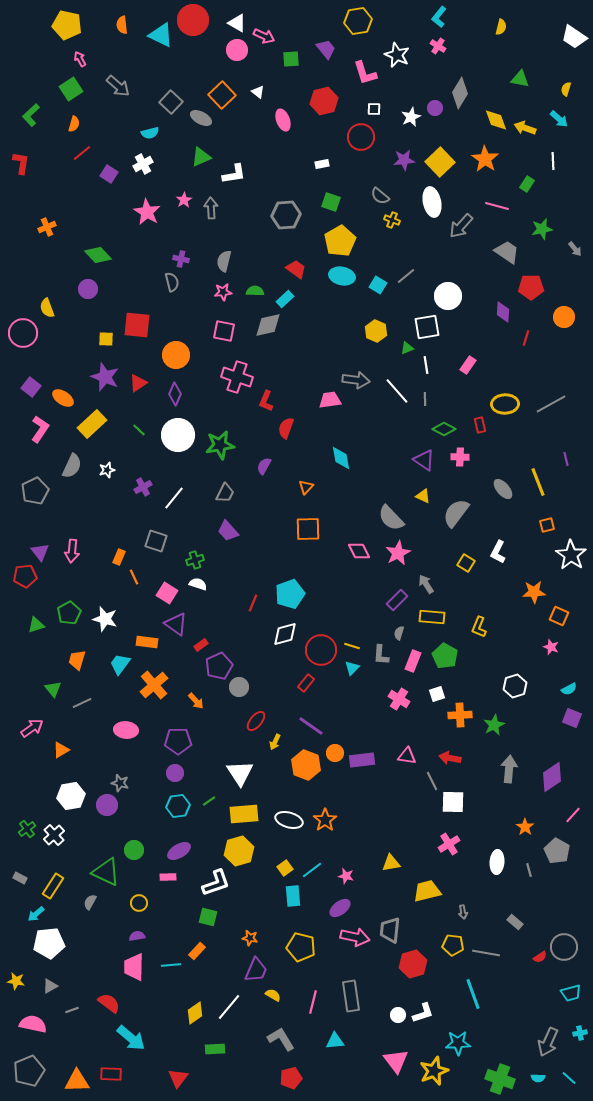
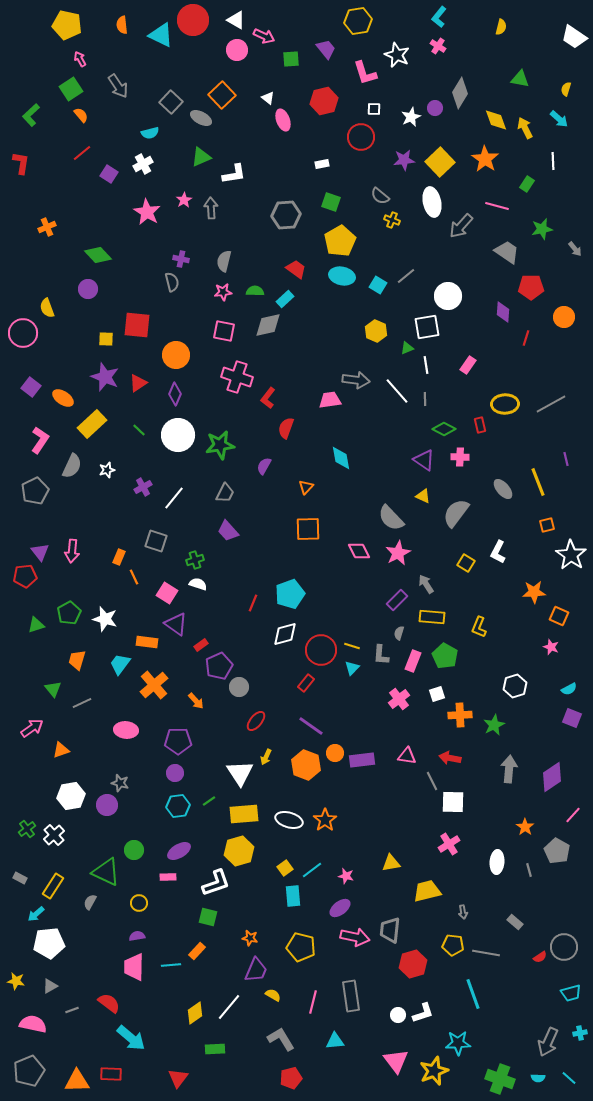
white triangle at (237, 23): moved 1 px left, 3 px up
gray arrow at (118, 86): rotated 15 degrees clockwise
white triangle at (258, 92): moved 10 px right, 6 px down
orange semicircle at (74, 124): moved 7 px right, 9 px up; rotated 56 degrees counterclockwise
yellow arrow at (525, 128): rotated 45 degrees clockwise
red L-shape at (266, 401): moved 2 px right, 3 px up; rotated 15 degrees clockwise
pink L-shape at (40, 429): moved 11 px down
pink cross at (399, 699): rotated 20 degrees clockwise
yellow arrow at (275, 742): moved 9 px left, 15 px down
orange triangle at (61, 750): rotated 12 degrees clockwise
